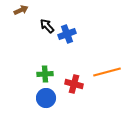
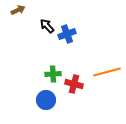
brown arrow: moved 3 px left
green cross: moved 8 px right
blue circle: moved 2 px down
